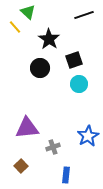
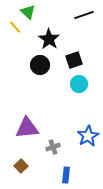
black circle: moved 3 px up
